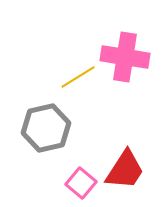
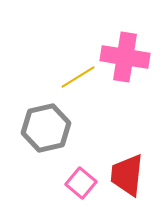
red trapezoid: moved 2 px right, 5 px down; rotated 153 degrees clockwise
